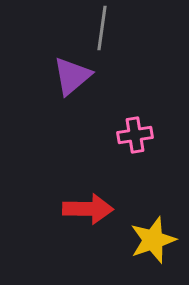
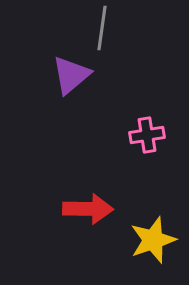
purple triangle: moved 1 px left, 1 px up
pink cross: moved 12 px right
